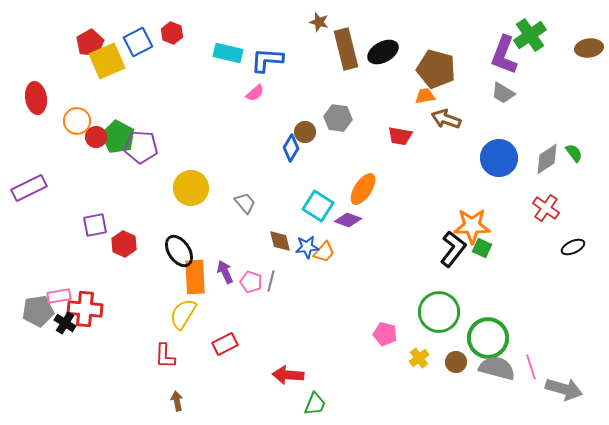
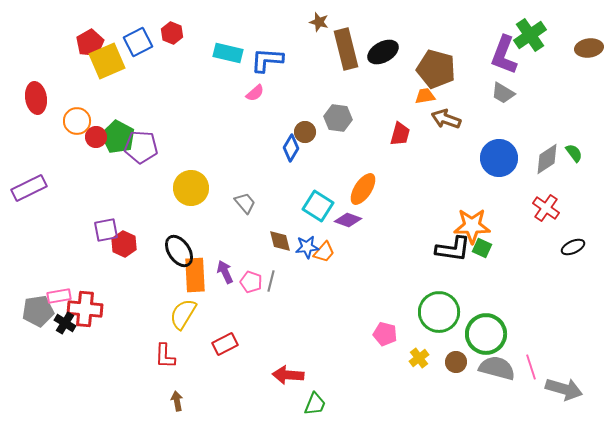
red trapezoid at (400, 136): moved 2 px up; rotated 85 degrees counterclockwise
purple square at (95, 225): moved 11 px right, 5 px down
black L-shape at (453, 249): rotated 60 degrees clockwise
orange rectangle at (195, 277): moved 2 px up
green circle at (488, 338): moved 2 px left, 4 px up
